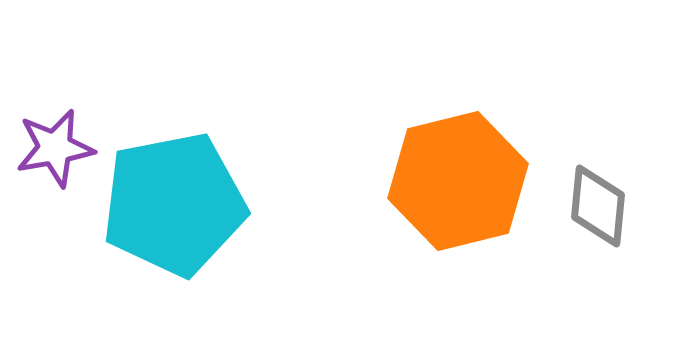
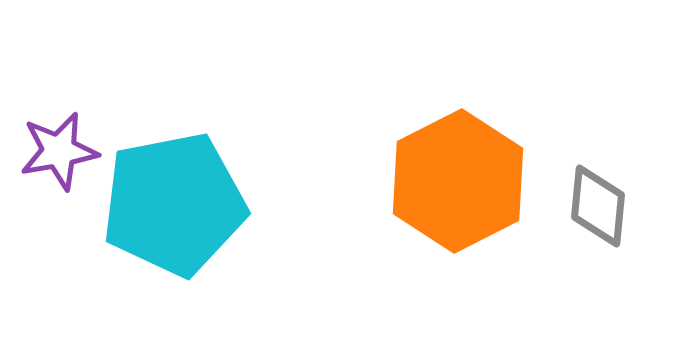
purple star: moved 4 px right, 3 px down
orange hexagon: rotated 13 degrees counterclockwise
